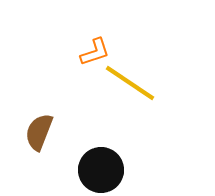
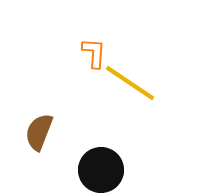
orange L-shape: moved 1 px left, 1 px down; rotated 68 degrees counterclockwise
